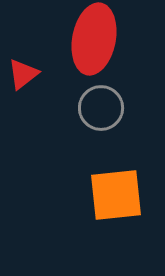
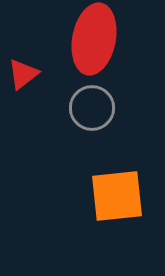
gray circle: moved 9 px left
orange square: moved 1 px right, 1 px down
